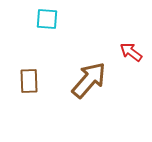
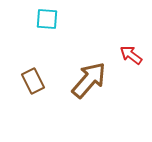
red arrow: moved 3 px down
brown rectangle: moved 4 px right; rotated 25 degrees counterclockwise
